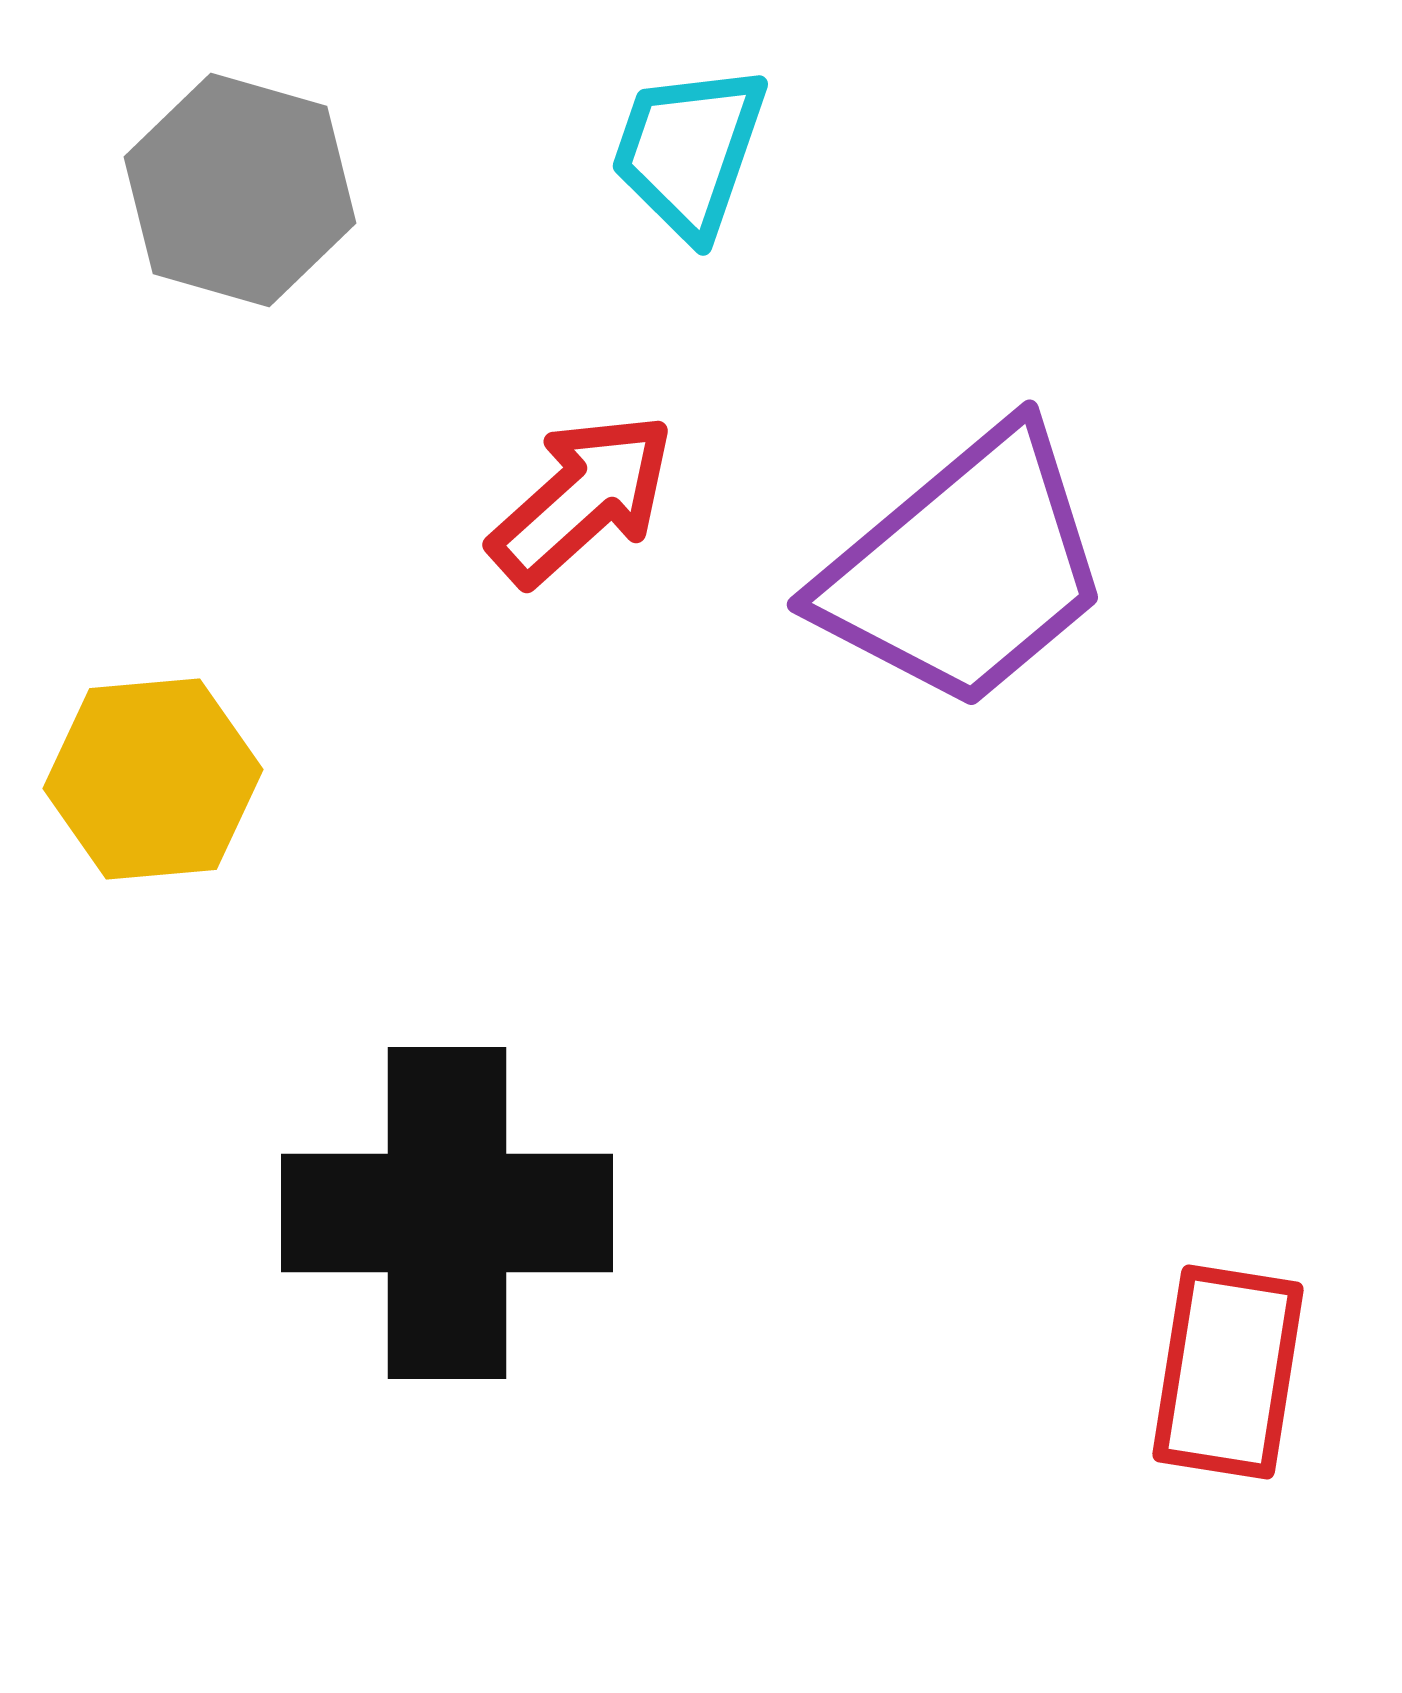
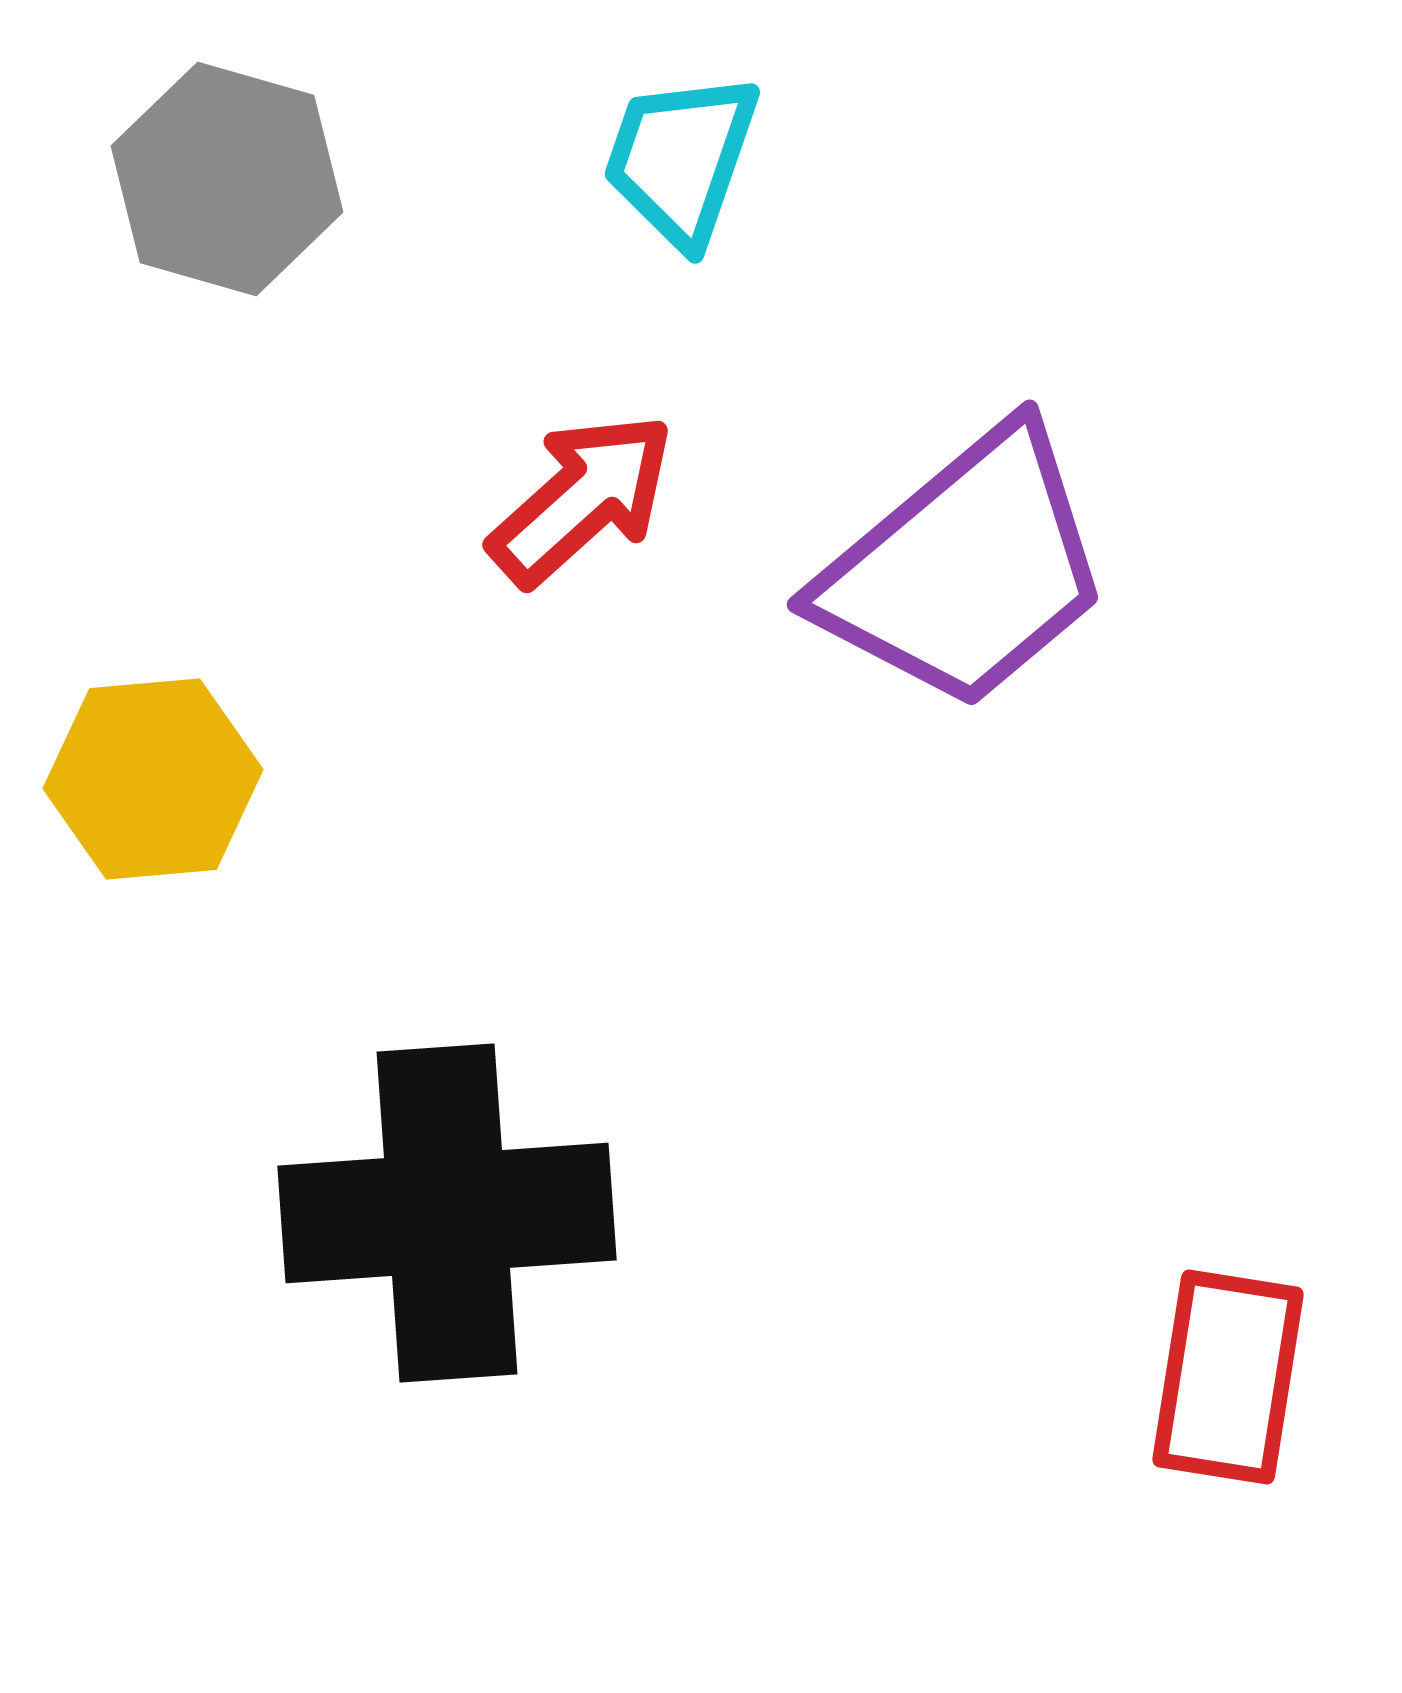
cyan trapezoid: moved 8 px left, 8 px down
gray hexagon: moved 13 px left, 11 px up
black cross: rotated 4 degrees counterclockwise
red rectangle: moved 5 px down
